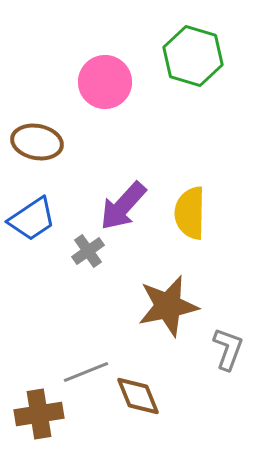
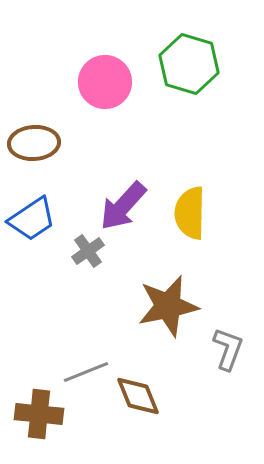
green hexagon: moved 4 px left, 8 px down
brown ellipse: moved 3 px left, 1 px down; rotated 15 degrees counterclockwise
brown cross: rotated 15 degrees clockwise
